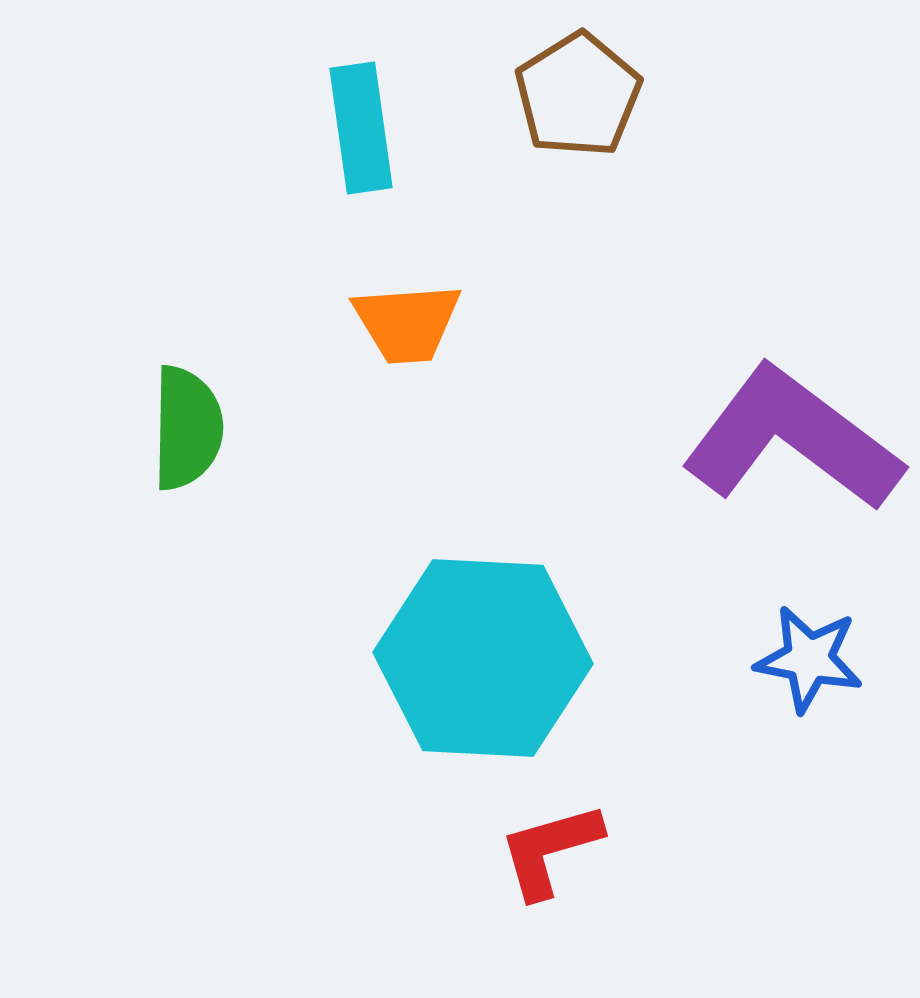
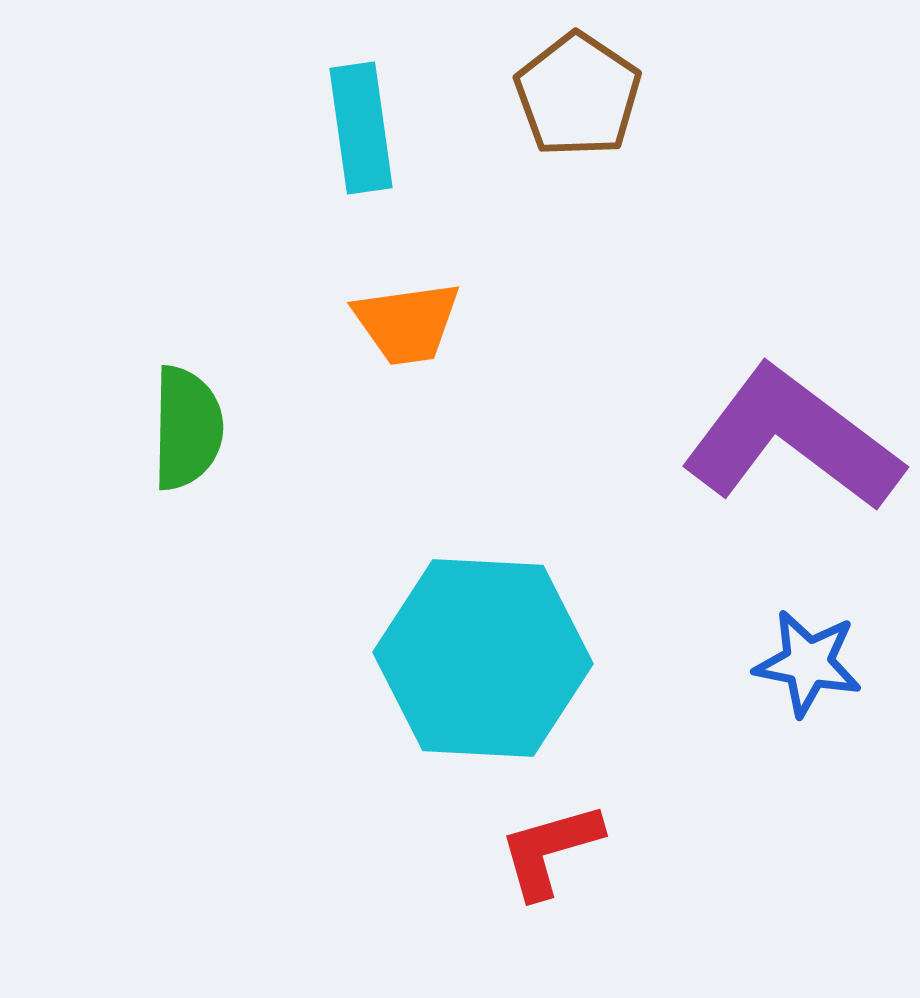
brown pentagon: rotated 6 degrees counterclockwise
orange trapezoid: rotated 4 degrees counterclockwise
blue star: moved 1 px left, 4 px down
